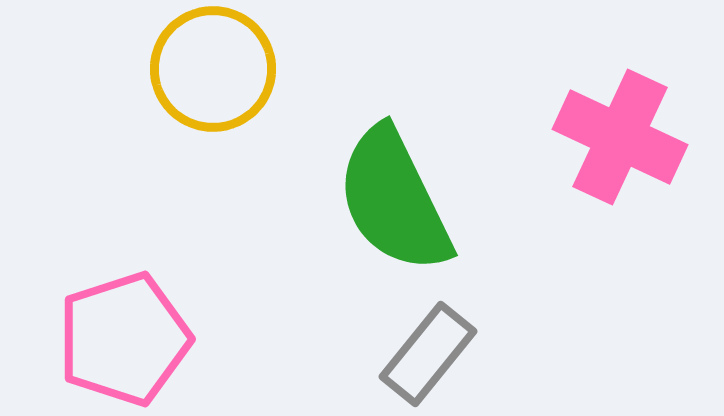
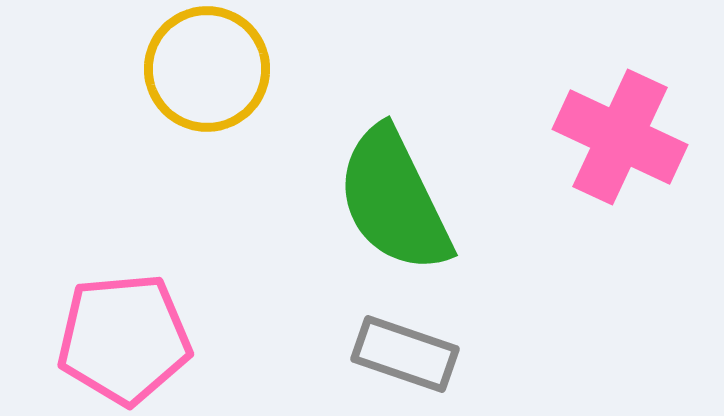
yellow circle: moved 6 px left
pink pentagon: rotated 13 degrees clockwise
gray rectangle: moved 23 px left; rotated 70 degrees clockwise
